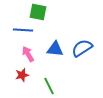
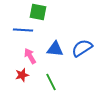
pink arrow: moved 2 px right, 2 px down
green line: moved 2 px right, 4 px up
